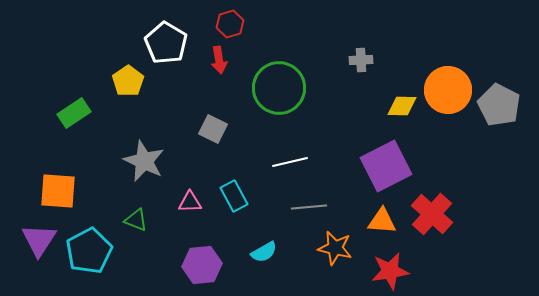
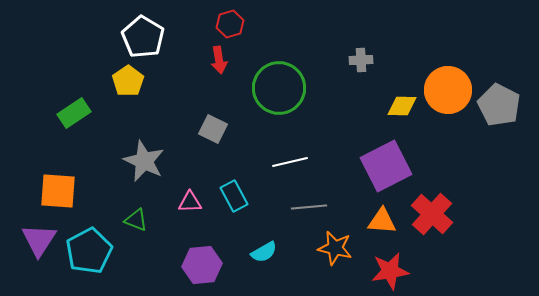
white pentagon: moved 23 px left, 6 px up
